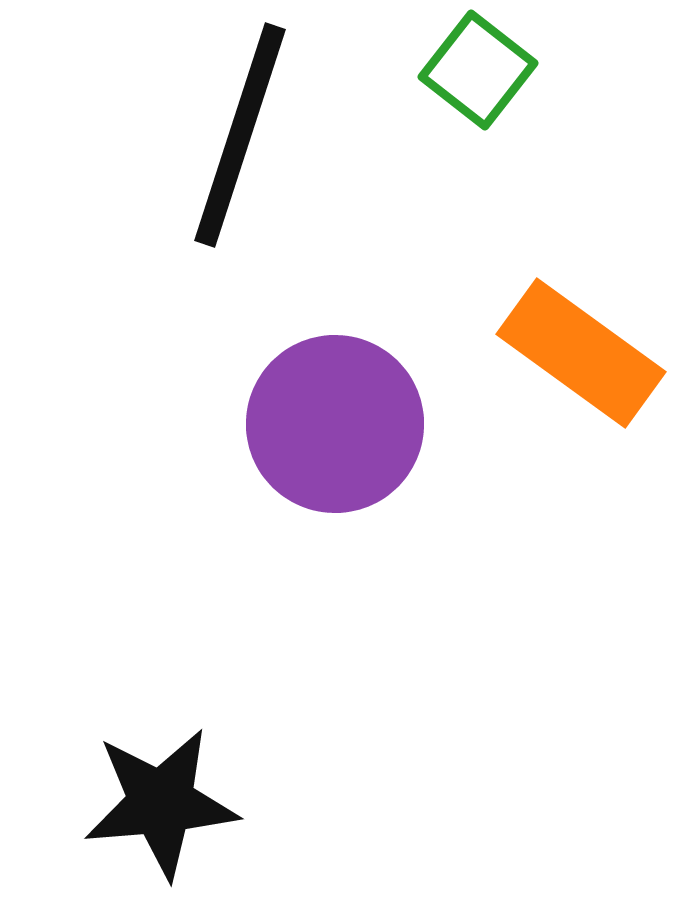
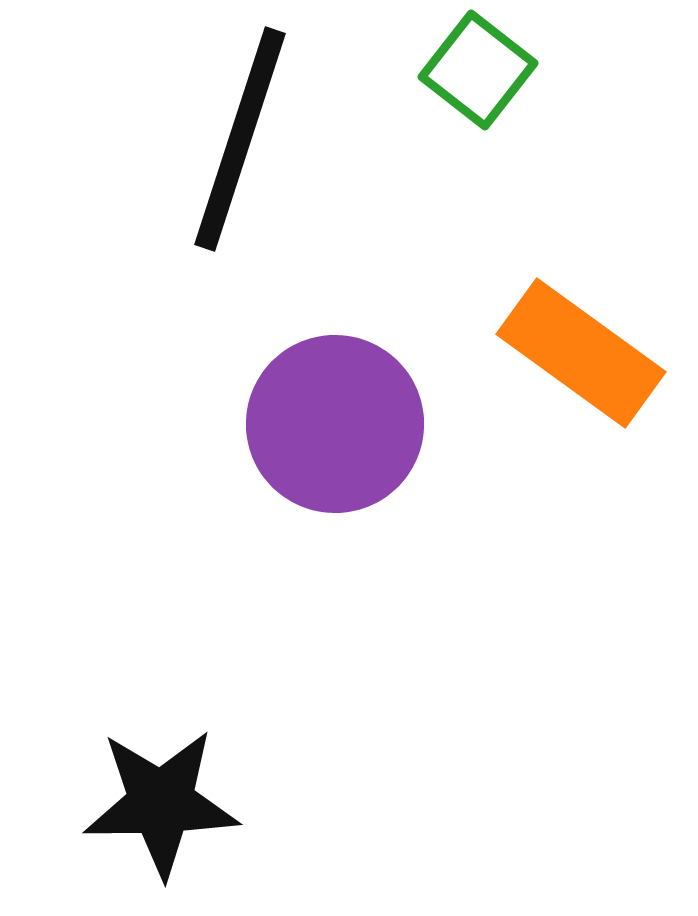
black line: moved 4 px down
black star: rotated 4 degrees clockwise
